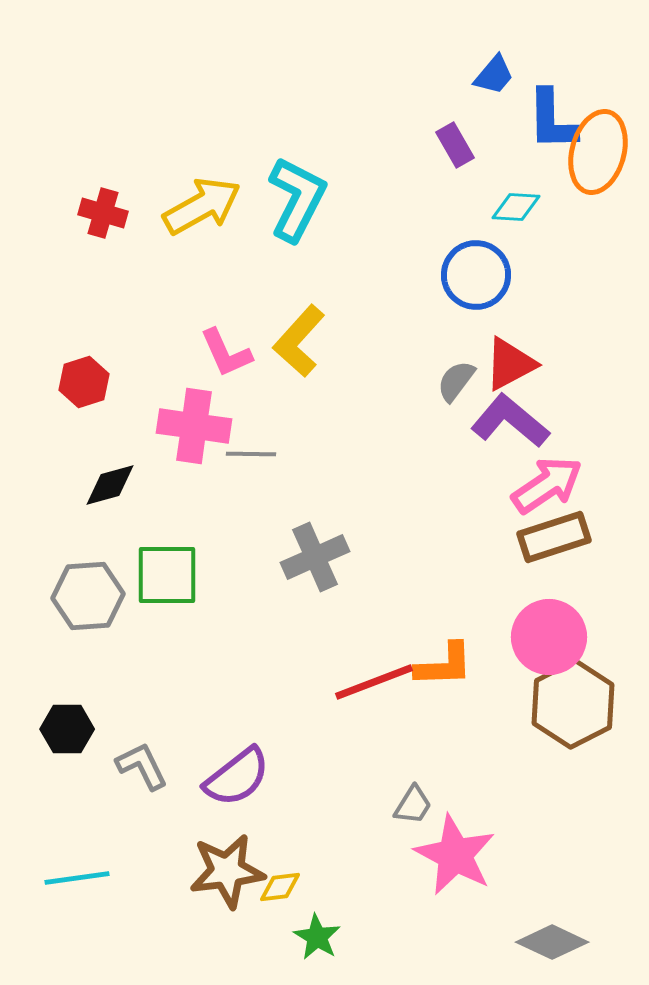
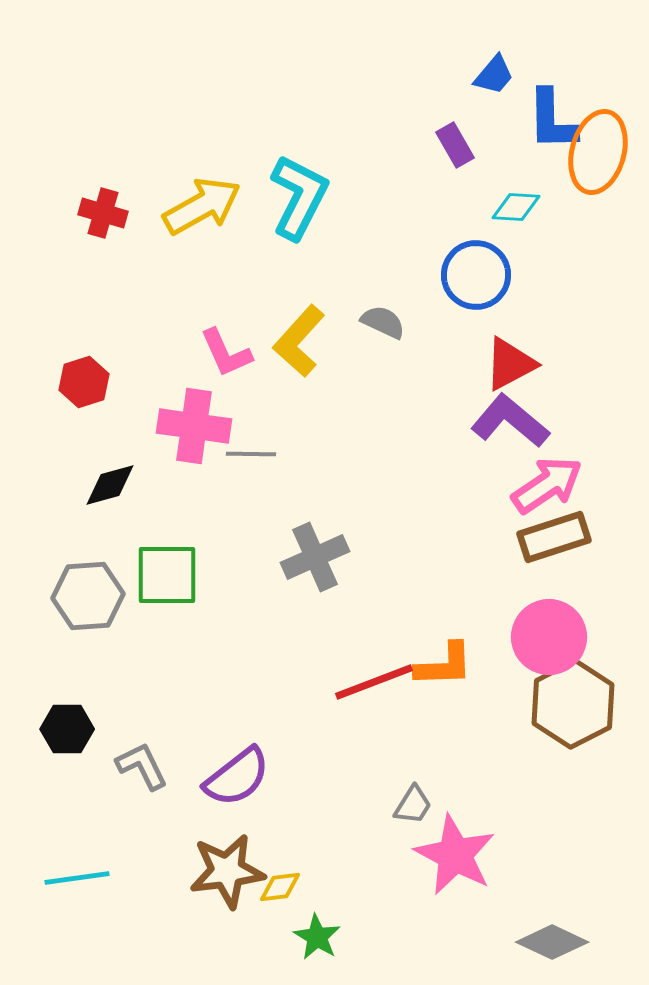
cyan L-shape: moved 2 px right, 2 px up
gray semicircle: moved 73 px left, 59 px up; rotated 78 degrees clockwise
